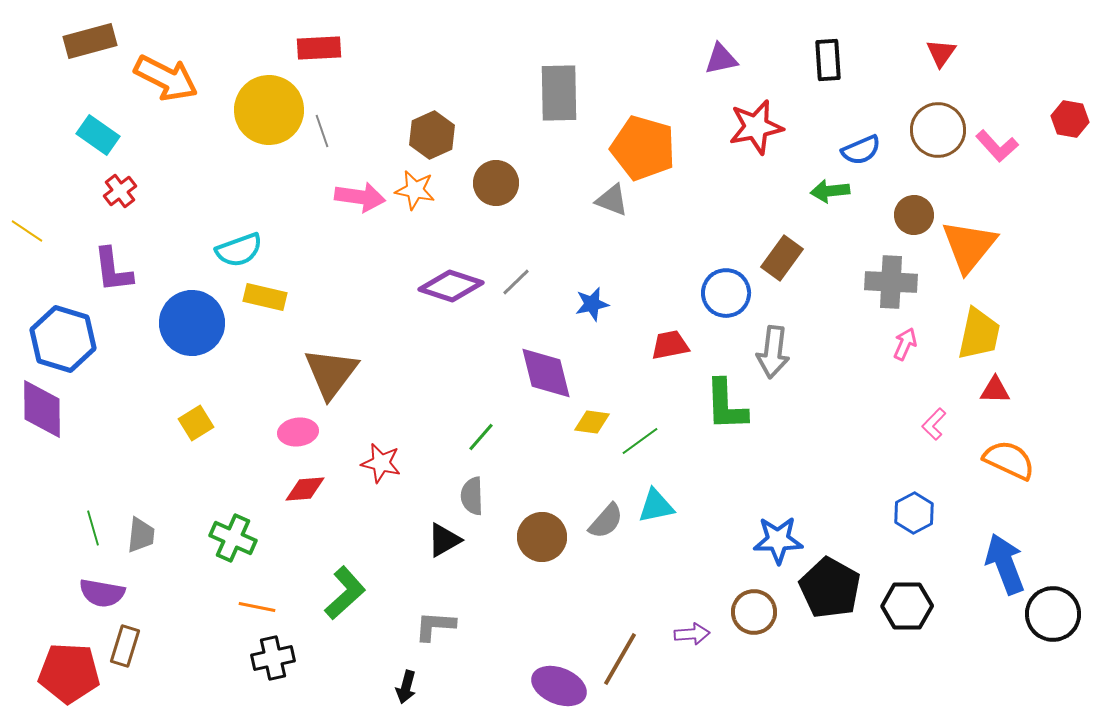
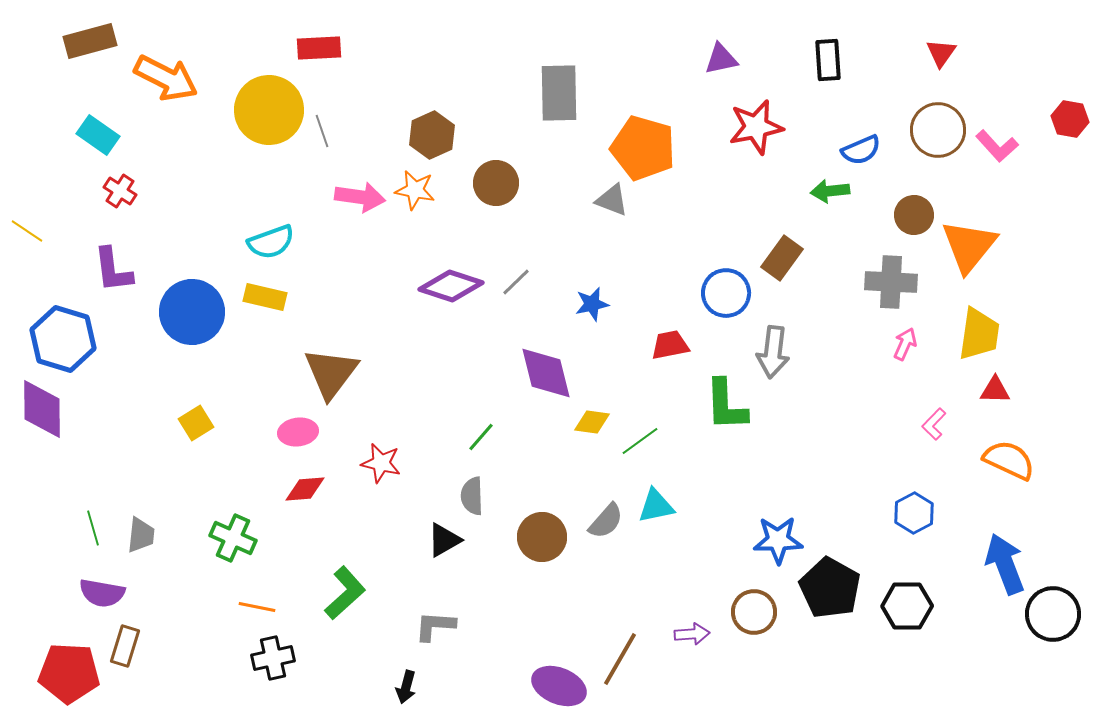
red cross at (120, 191): rotated 20 degrees counterclockwise
cyan semicircle at (239, 250): moved 32 px right, 8 px up
blue circle at (192, 323): moved 11 px up
yellow trapezoid at (979, 334): rotated 4 degrees counterclockwise
